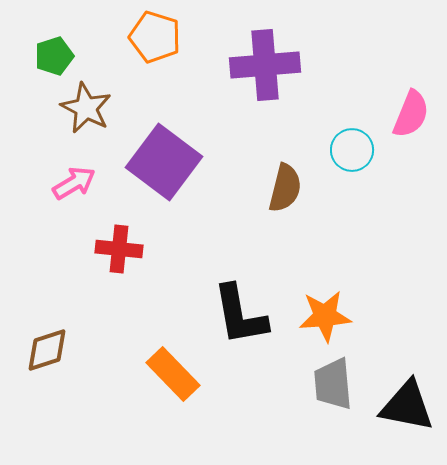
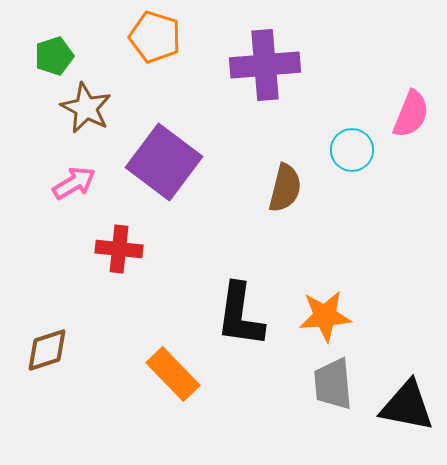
black L-shape: rotated 18 degrees clockwise
